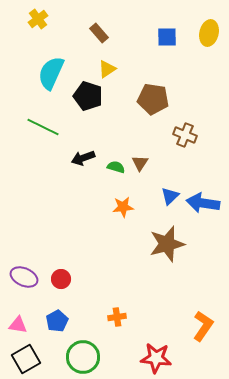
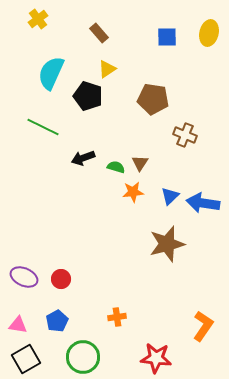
orange star: moved 10 px right, 15 px up
